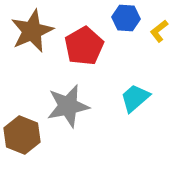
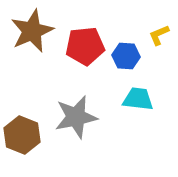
blue hexagon: moved 38 px down
yellow L-shape: moved 4 px down; rotated 15 degrees clockwise
red pentagon: moved 1 px right; rotated 24 degrees clockwise
cyan trapezoid: moved 3 px right, 1 px down; rotated 48 degrees clockwise
gray star: moved 8 px right, 11 px down
